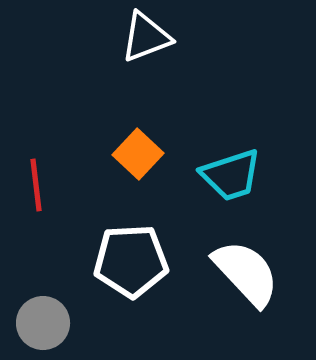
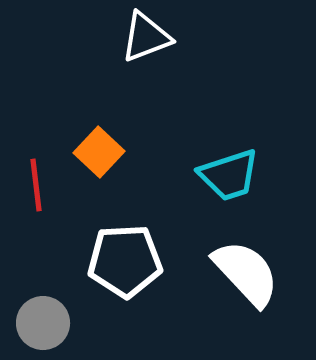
orange square: moved 39 px left, 2 px up
cyan trapezoid: moved 2 px left
white pentagon: moved 6 px left
